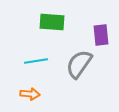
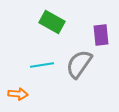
green rectangle: rotated 25 degrees clockwise
cyan line: moved 6 px right, 4 px down
orange arrow: moved 12 px left
